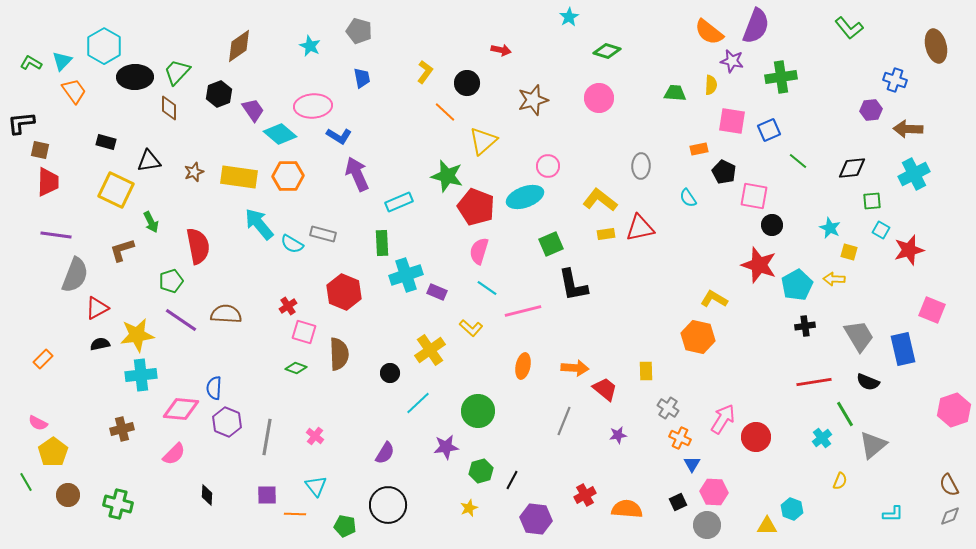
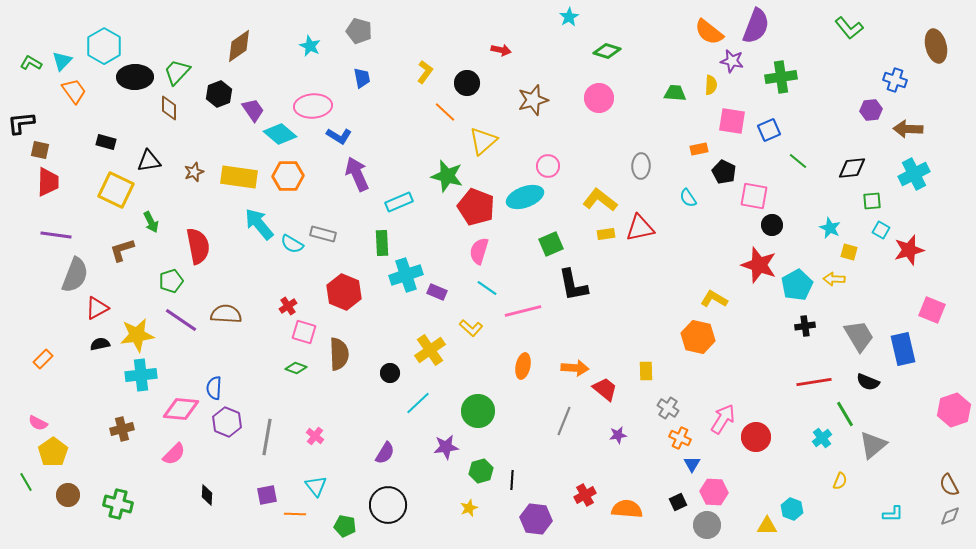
black line at (512, 480): rotated 24 degrees counterclockwise
purple square at (267, 495): rotated 10 degrees counterclockwise
